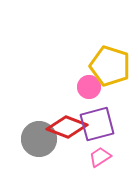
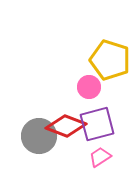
yellow pentagon: moved 6 px up
red diamond: moved 1 px left, 1 px up
gray circle: moved 3 px up
